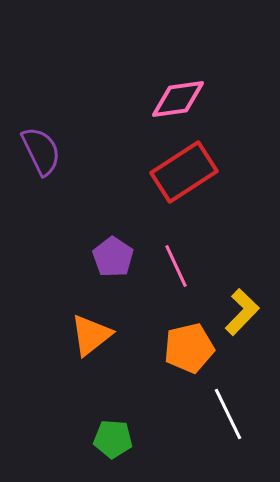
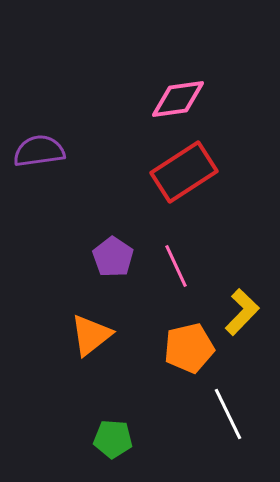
purple semicircle: moved 2 px left; rotated 72 degrees counterclockwise
